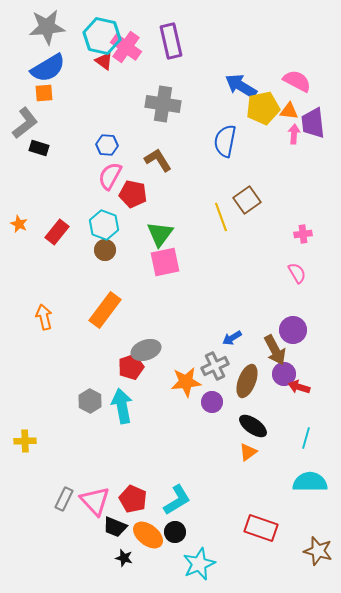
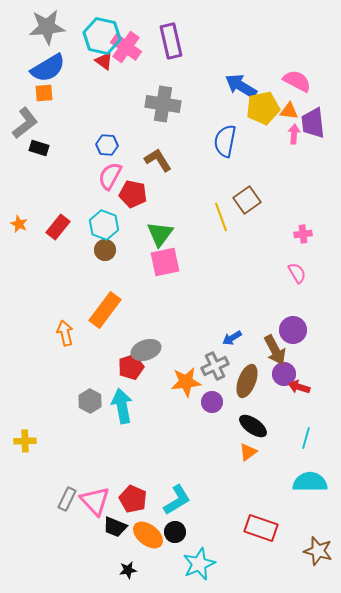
red rectangle at (57, 232): moved 1 px right, 5 px up
orange arrow at (44, 317): moved 21 px right, 16 px down
gray rectangle at (64, 499): moved 3 px right
black star at (124, 558): moved 4 px right, 12 px down; rotated 24 degrees counterclockwise
